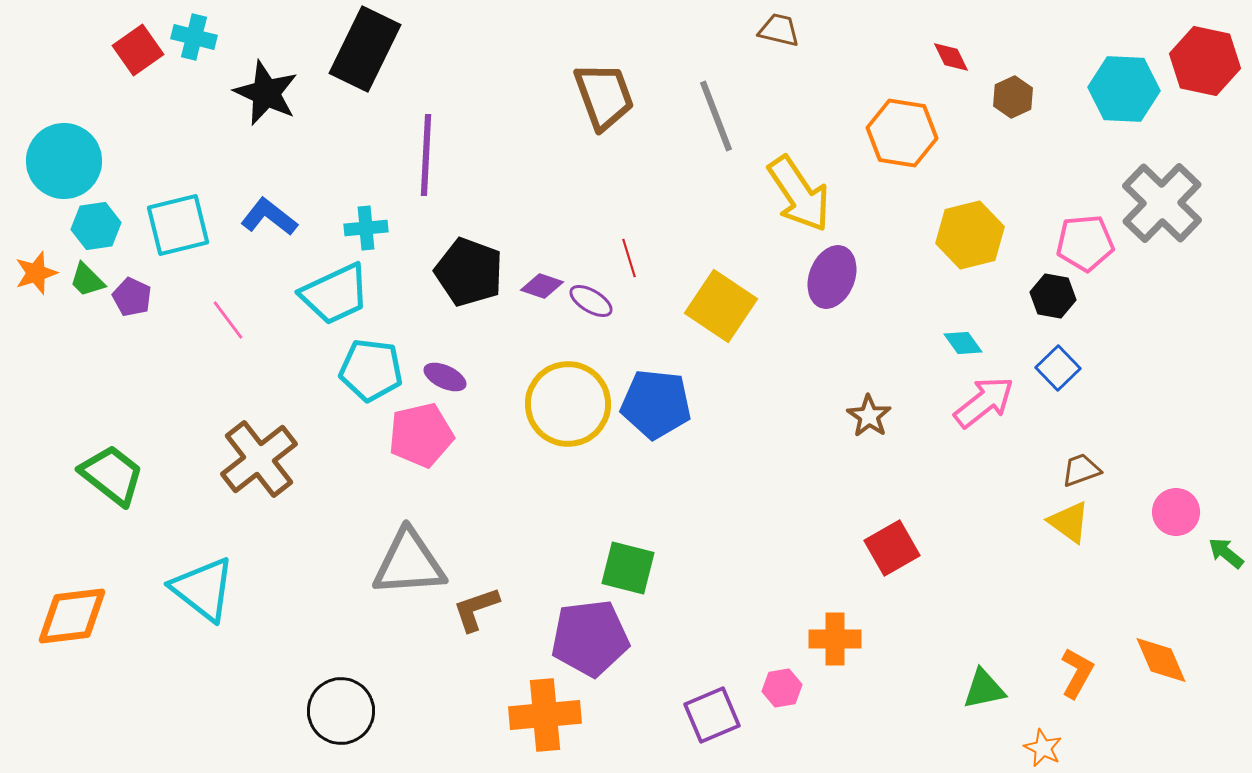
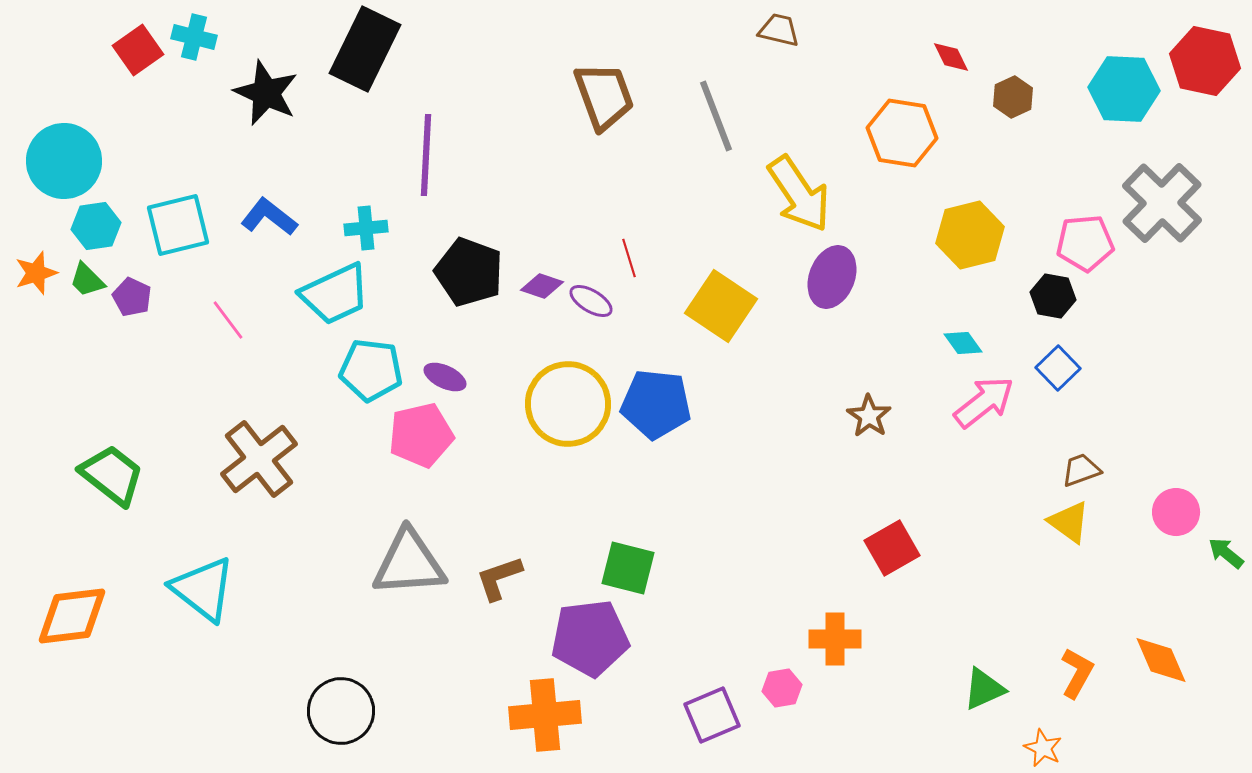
brown L-shape at (476, 609): moved 23 px right, 31 px up
green triangle at (984, 689): rotated 12 degrees counterclockwise
